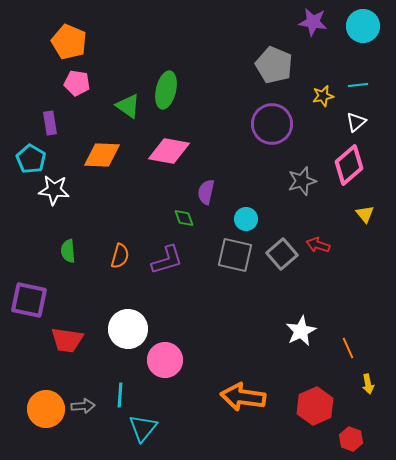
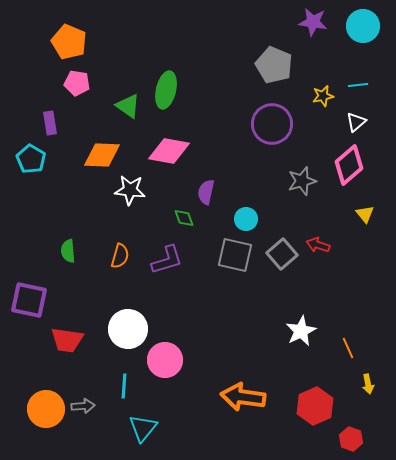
white star at (54, 190): moved 76 px right
cyan line at (120, 395): moved 4 px right, 9 px up
